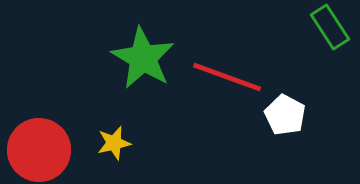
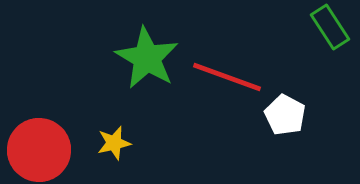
green star: moved 4 px right
